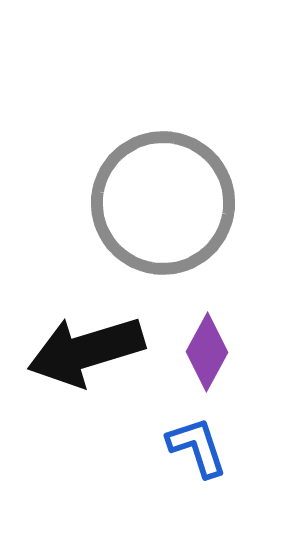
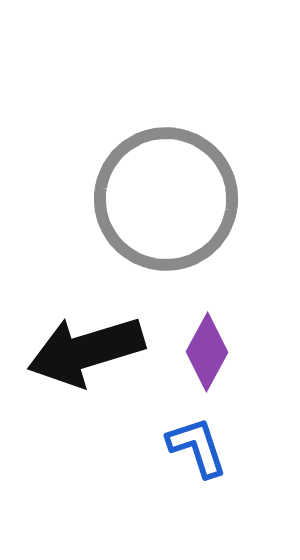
gray circle: moved 3 px right, 4 px up
